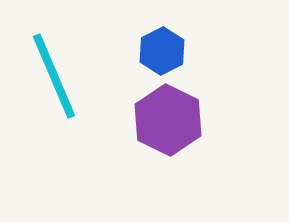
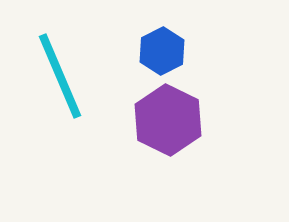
cyan line: moved 6 px right
